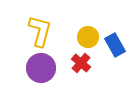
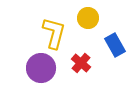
yellow L-shape: moved 14 px right, 2 px down
yellow circle: moved 19 px up
